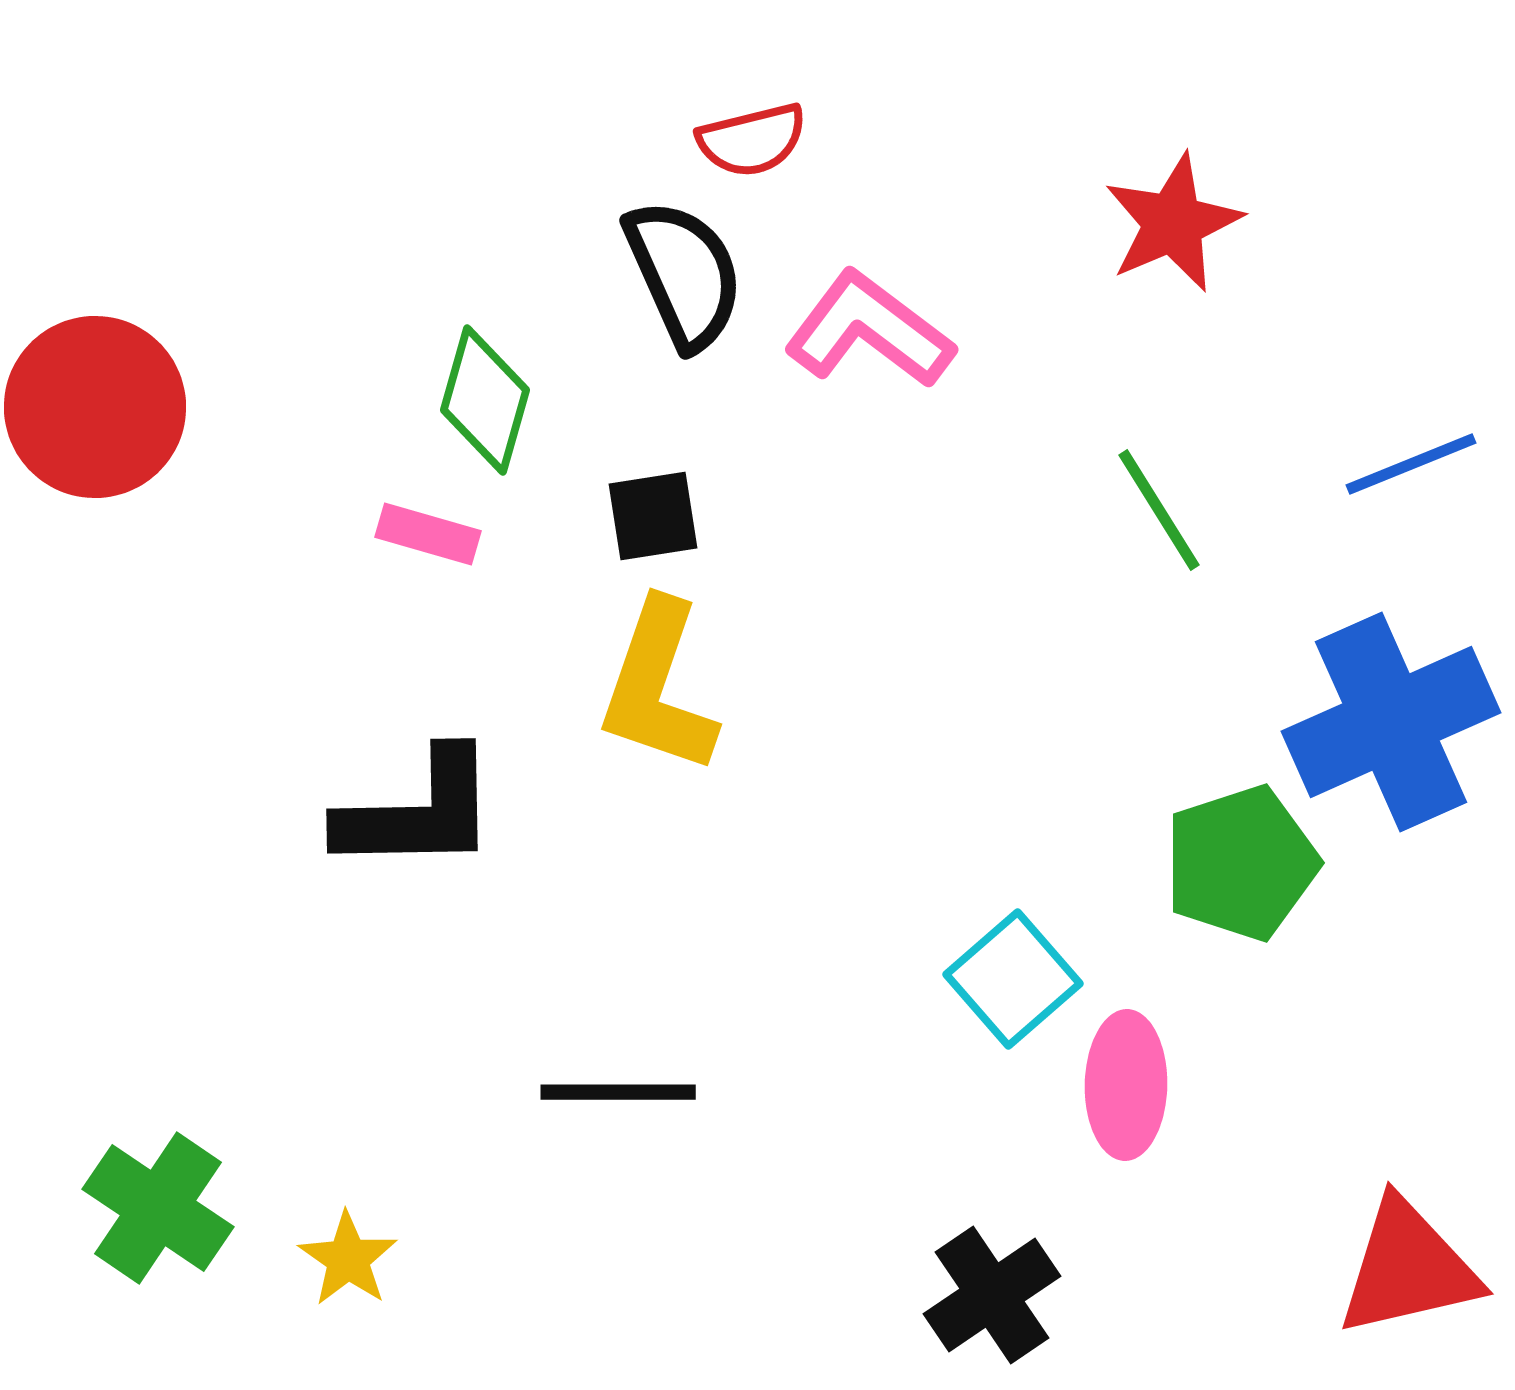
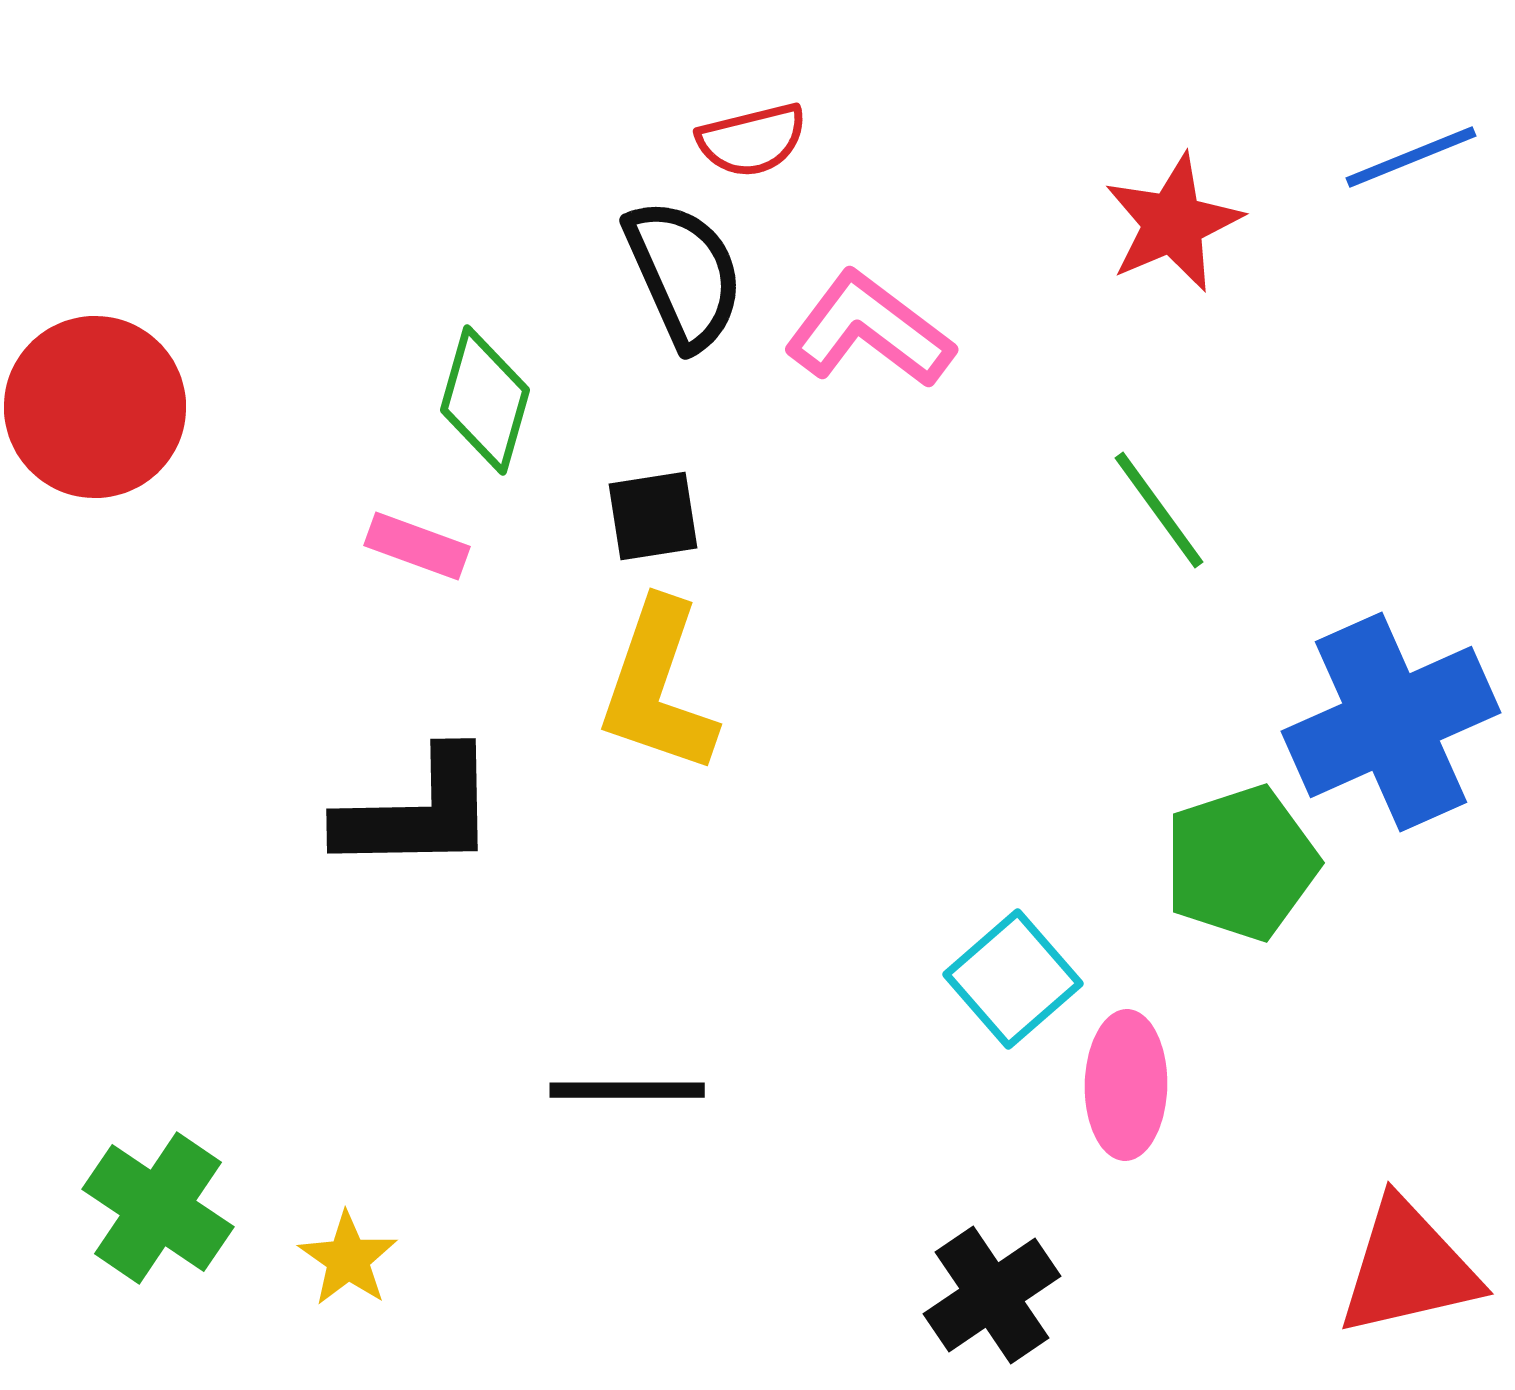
blue line: moved 307 px up
green line: rotated 4 degrees counterclockwise
pink rectangle: moved 11 px left, 12 px down; rotated 4 degrees clockwise
black line: moved 9 px right, 2 px up
